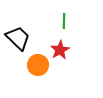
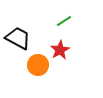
green line: rotated 56 degrees clockwise
black trapezoid: rotated 16 degrees counterclockwise
